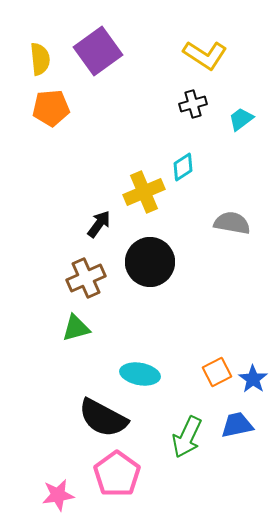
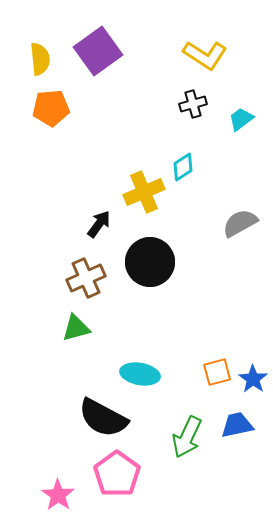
gray semicircle: moved 8 px right; rotated 39 degrees counterclockwise
orange square: rotated 12 degrees clockwise
pink star: rotated 28 degrees counterclockwise
